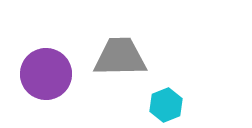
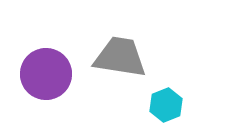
gray trapezoid: rotated 10 degrees clockwise
